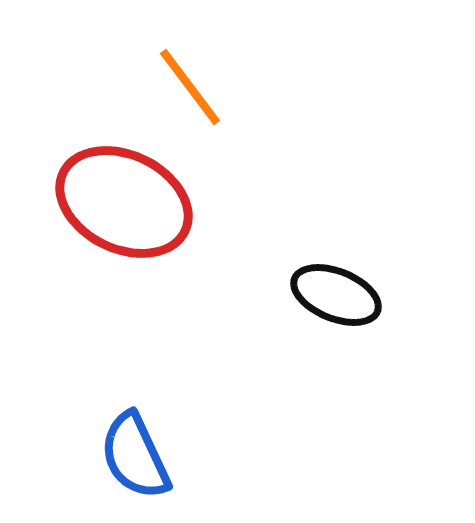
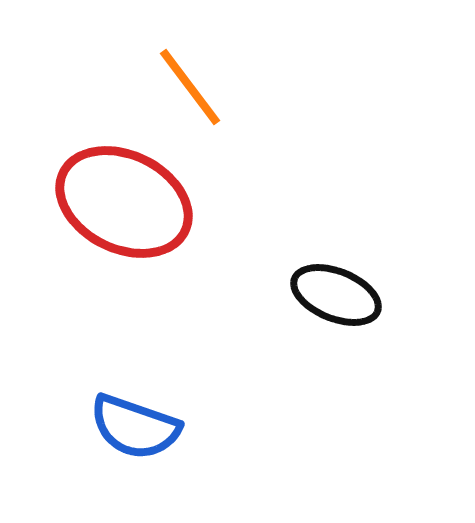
blue semicircle: moved 29 px up; rotated 46 degrees counterclockwise
